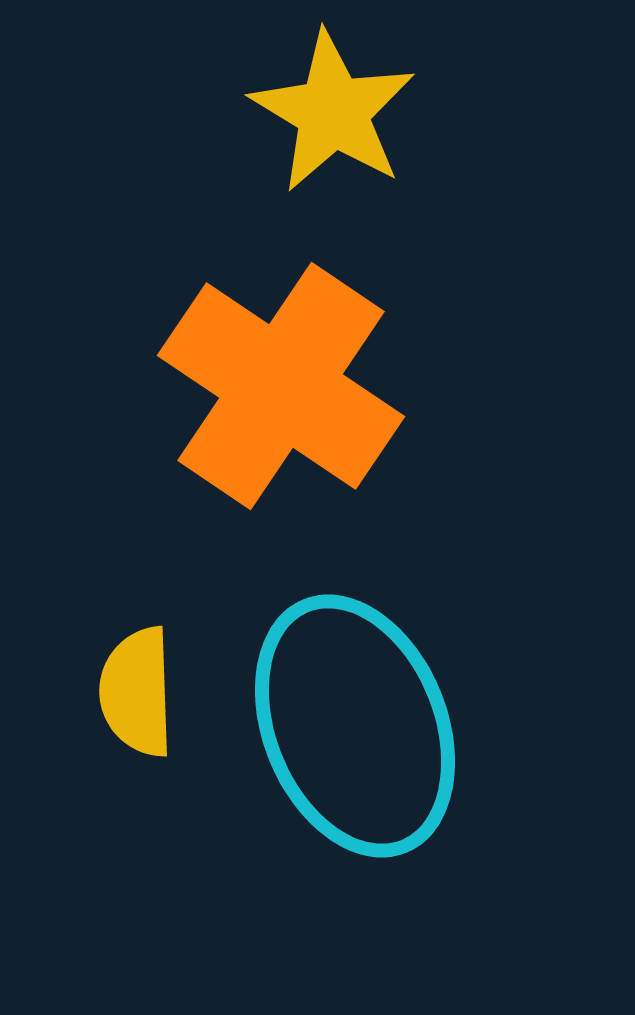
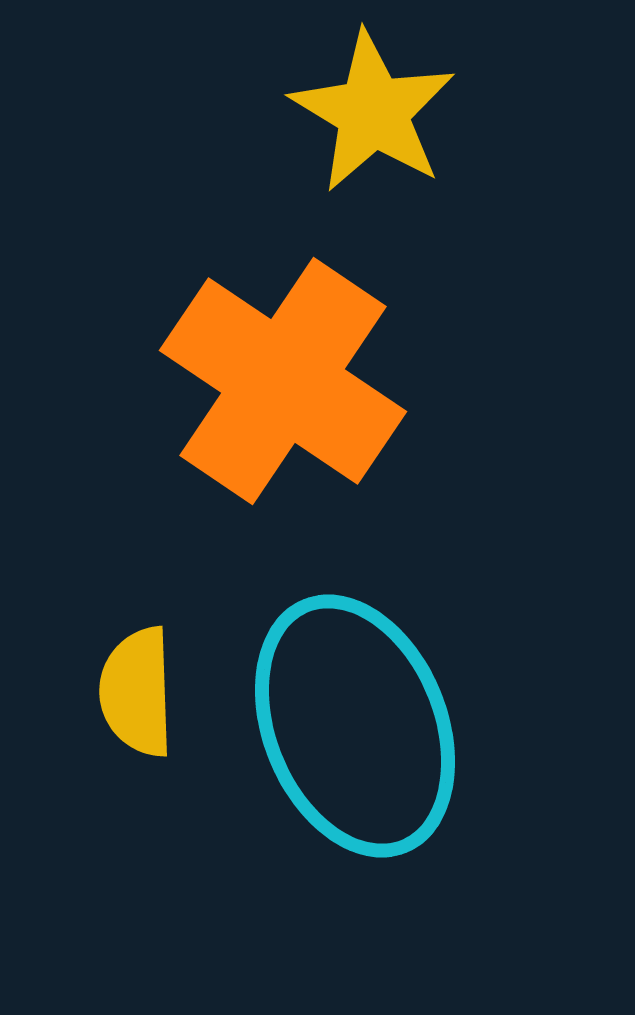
yellow star: moved 40 px right
orange cross: moved 2 px right, 5 px up
